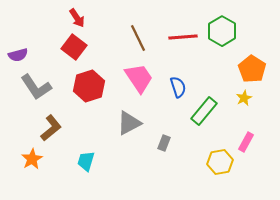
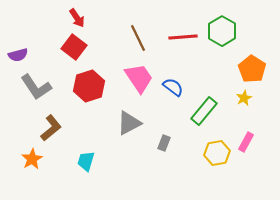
blue semicircle: moved 5 px left; rotated 35 degrees counterclockwise
yellow hexagon: moved 3 px left, 9 px up
